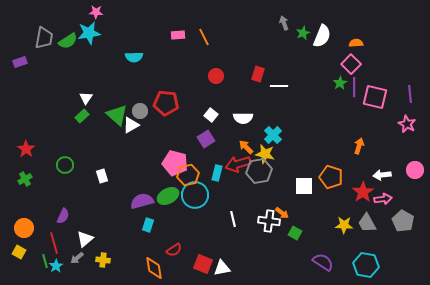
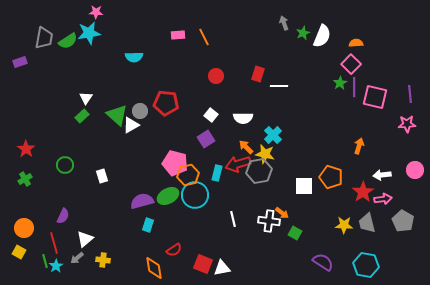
pink star at (407, 124): rotated 30 degrees counterclockwise
gray trapezoid at (367, 223): rotated 15 degrees clockwise
